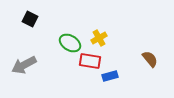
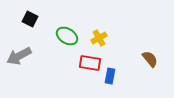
green ellipse: moved 3 px left, 7 px up
red rectangle: moved 2 px down
gray arrow: moved 5 px left, 9 px up
blue rectangle: rotated 63 degrees counterclockwise
